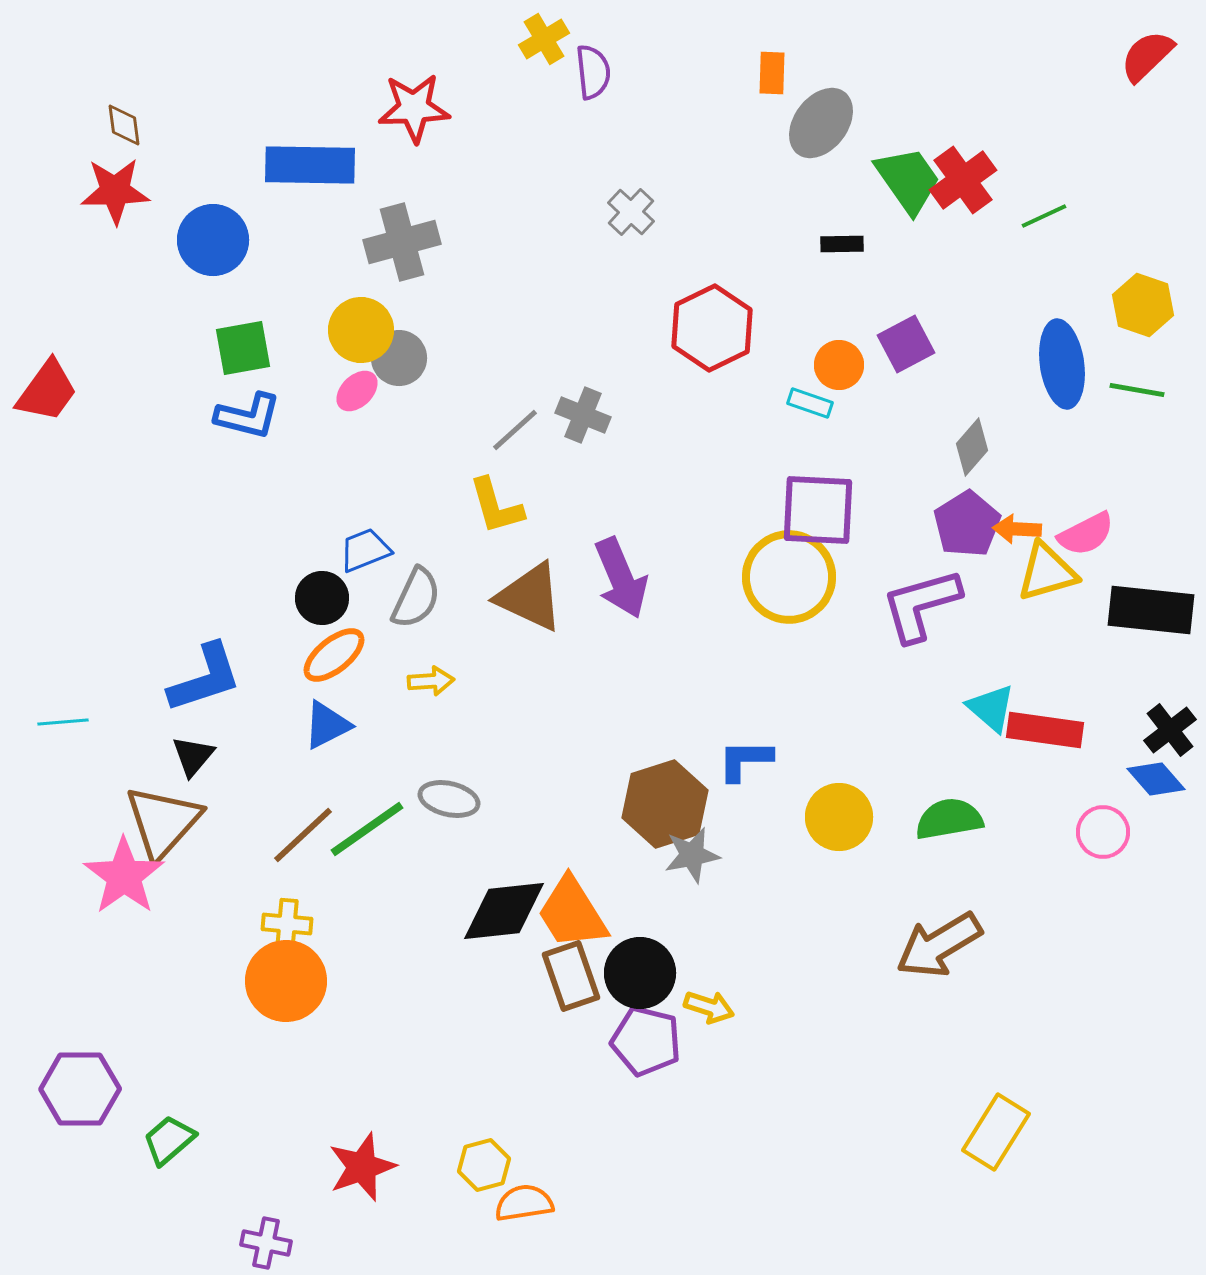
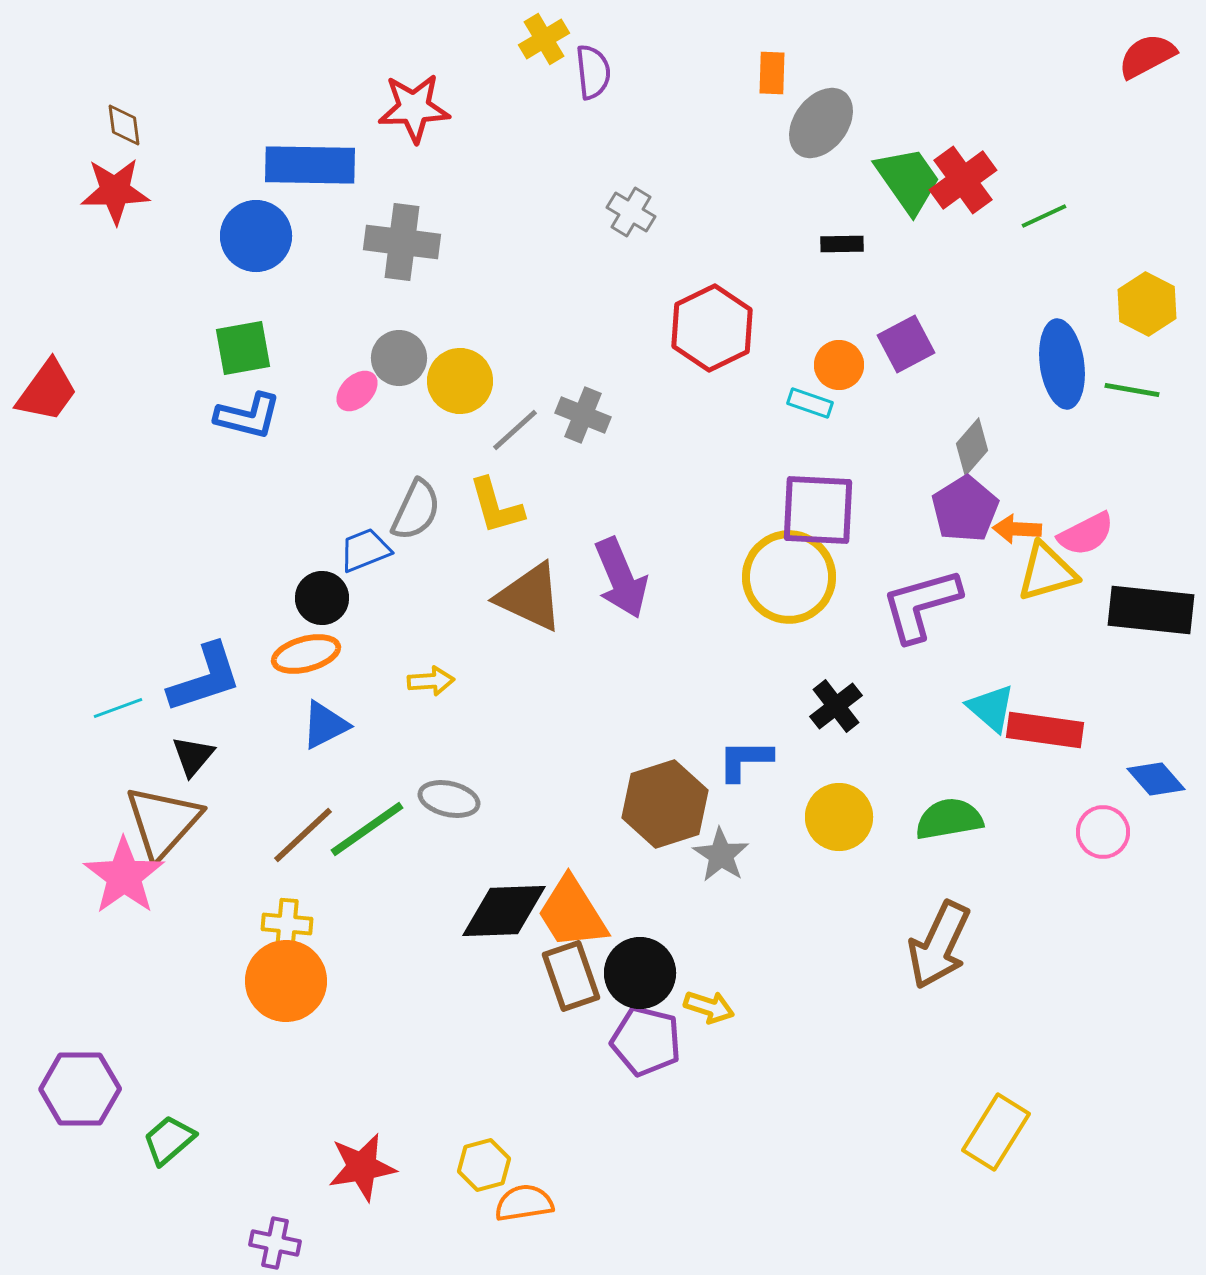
red semicircle at (1147, 56): rotated 16 degrees clockwise
gray cross at (631, 212): rotated 12 degrees counterclockwise
blue circle at (213, 240): moved 43 px right, 4 px up
gray cross at (402, 242): rotated 22 degrees clockwise
yellow hexagon at (1143, 305): moved 4 px right, 1 px up; rotated 8 degrees clockwise
yellow circle at (361, 330): moved 99 px right, 51 px down
green line at (1137, 390): moved 5 px left
purple pentagon at (967, 524): moved 2 px left, 15 px up
gray semicircle at (416, 598): moved 88 px up
orange ellipse at (334, 655): moved 28 px left, 1 px up; rotated 24 degrees clockwise
cyan line at (63, 722): moved 55 px right, 14 px up; rotated 15 degrees counterclockwise
blue triangle at (327, 725): moved 2 px left
black cross at (1170, 730): moved 334 px left, 24 px up
gray star at (692, 855): moved 29 px right; rotated 28 degrees counterclockwise
black diamond at (504, 911): rotated 4 degrees clockwise
brown arrow at (939, 945): rotated 34 degrees counterclockwise
red star at (362, 1167): rotated 10 degrees clockwise
purple cross at (266, 1243): moved 9 px right
